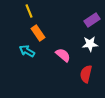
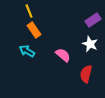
purple rectangle: moved 1 px right
orange rectangle: moved 4 px left, 3 px up
white star: rotated 28 degrees clockwise
